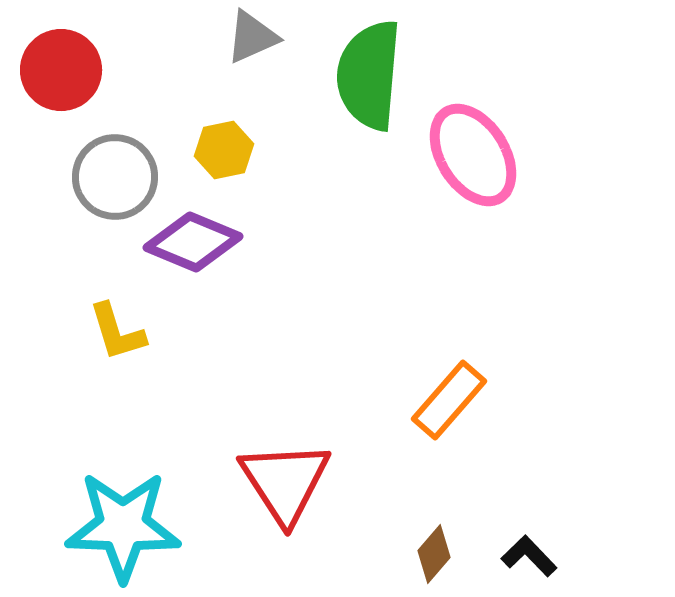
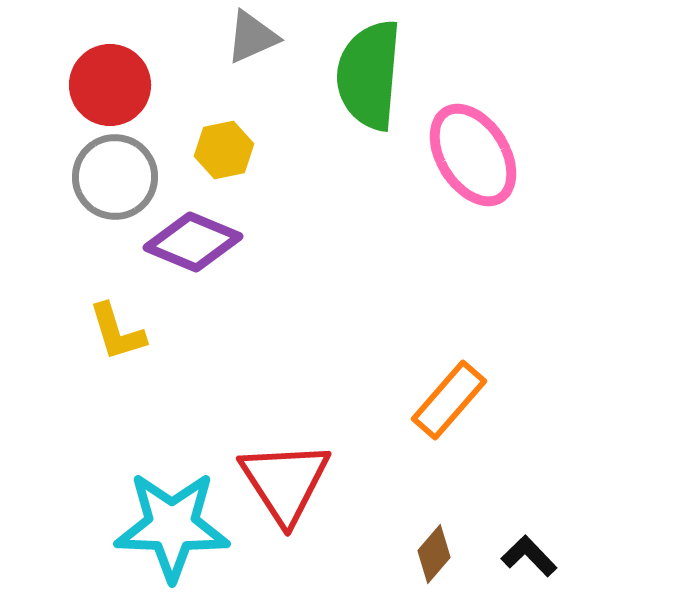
red circle: moved 49 px right, 15 px down
cyan star: moved 49 px right
